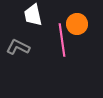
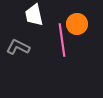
white trapezoid: moved 1 px right
